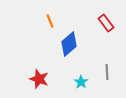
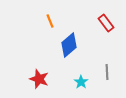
blue diamond: moved 1 px down
